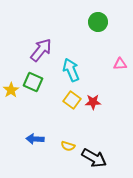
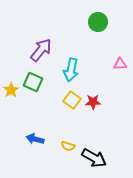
cyan arrow: rotated 145 degrees counterclockwise
blue arrow: rotated 12 degrees clockwise
